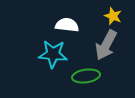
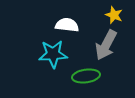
yellow star: moved 1 px right, 1 px up
cyan star: rotated 8 degrees counterclockwise
